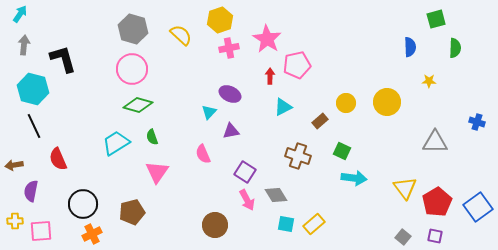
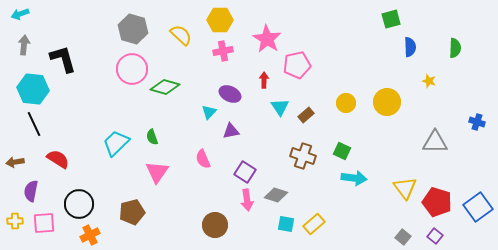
cyan arrow at (20, 14): rotated 144 degrees counterclockwise
green square at (436, 19): moved 45 px left
yellow hexagon at (220, 20): rotated 20 degrees clockwise
pink cross at (229, 48): moved 6 px left, 3 px down
red arrow at (270, 76): moved 6 px left, 4 px down
yellow star at (429, 81): rotated 16 degrees clockwise
cyan hexagon at (33, 89): rotated 8 degrees counterclockwise
green diamond at (138, 105): moved 27 px right, 18 px up
cyan triangle at (283, 107): moved 3 px left; rotated 36 degrees counterclockwise
brown rectangle at (320, 121): moved 14 px left, 6 px up
black line at (34, 126): moved 2 px up
cyan trapezoid at (116, 143): rotated 12 degrees counterclockwise
pink semicircle at (203, 154): moved 5 px down
brown cross at (298, 156): moved 5 px right
red semicircle at (58, 159): rotated 145 degrees clockwise
brown arrow at (14, 165): moved 1 px right, 3 px up
gray diamond at (276, 195): rotated 40 degrees counterclockwise
pink arrow at (247, 200): rotated 20 degrees clockwise
red pentagon at (437, 202): rotated 24 degrees counterclockwise
black circle at (83, 204): moved 4 px left
pink square at (41, 231): moved 3 px right, 8 px up
orange cross at (92, 234): moved 2 px left, 1 px down
purple square at (435, 236): rotated 28 degrees clockwise
